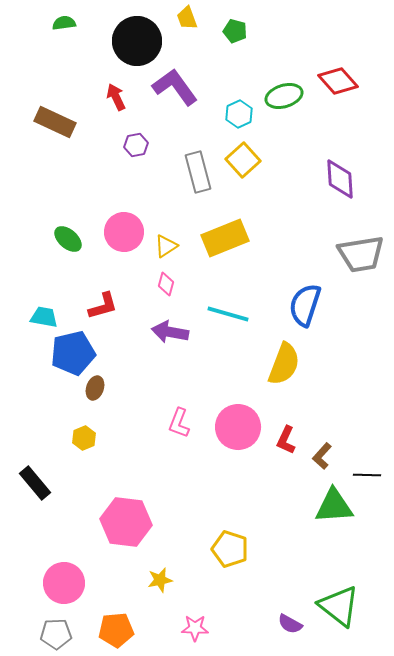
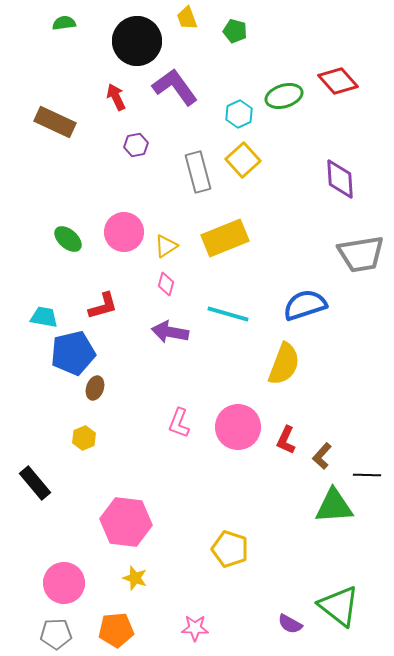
blue semicircle at (305, 305): rotated 54 degrees clockwise
yellow star at (160, 580): moved 25 px left, 2 px up; rotated 30 degrees clockwise
